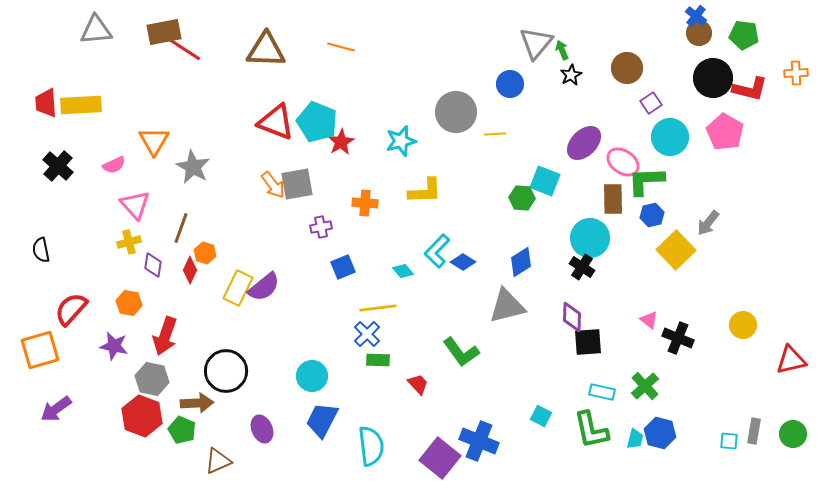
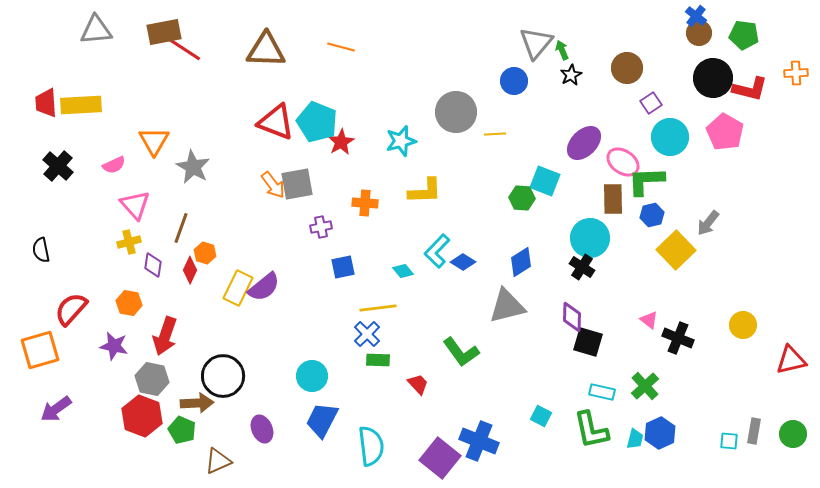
blue circle at (510, 84): moved 4 px right, 3 px up
blue square at (343, 267): rotated 10 degrees clockwise
black square at (588, 342): rotated 20 degrees clockwise
black circle at (226, 371): moved 3 px left, 5 px down
blue hexagon at (660, 433): rotated 20 degrees clockwise
